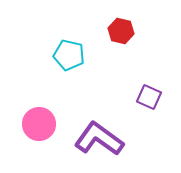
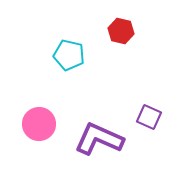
purple square: moved 20 px down
purple L-shape: rotated 12 degrees counterclockwise
